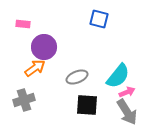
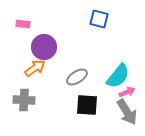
gray ellipse: rotated 10 degrees counterclockwise
gray cross: rotated 20 degrees clockwise
